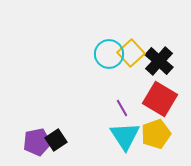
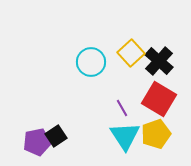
cyan circle: moved 18 px left, 8 px down
red square: moved 1 px left
black square: moved 4 px up
